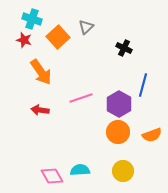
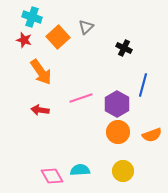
cyan cross: moved 2 px up
purple hexagon: moved 2 px left
